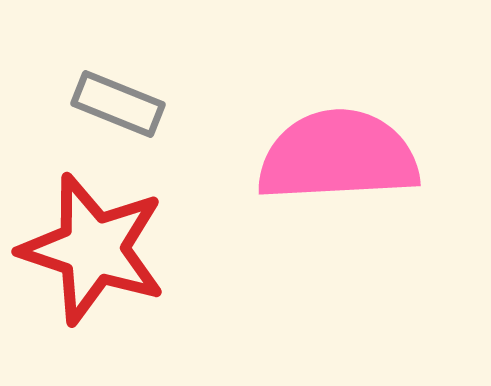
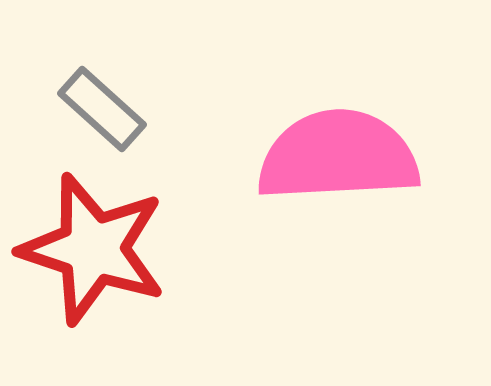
gray rectangle: moved 16 px left, 5 px down; rotated 20 degrees clockwise
